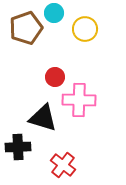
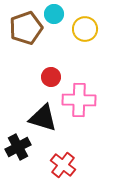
cyan circle: moved 1 px down
red circle: moved 4 px left
black cross: rotated 25 degrees counterclockwise
